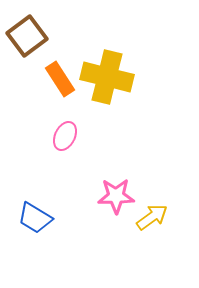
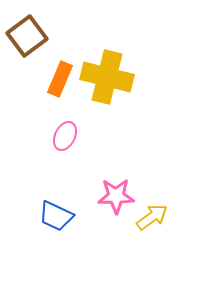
orange rectangle: rotated 56 degrees clockwise
blue trapezoid: moved 21 px right, 2 px up; rotated 6 degrees counterclockwise
